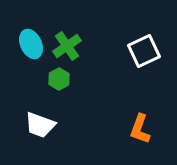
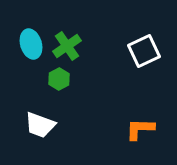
cyan ellipse: rotated 8 degrees clockwise
orange L-shape: rotated 72 degrees clockwise
